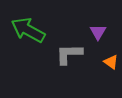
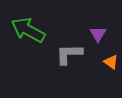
purple triangle: moved 2 px down
